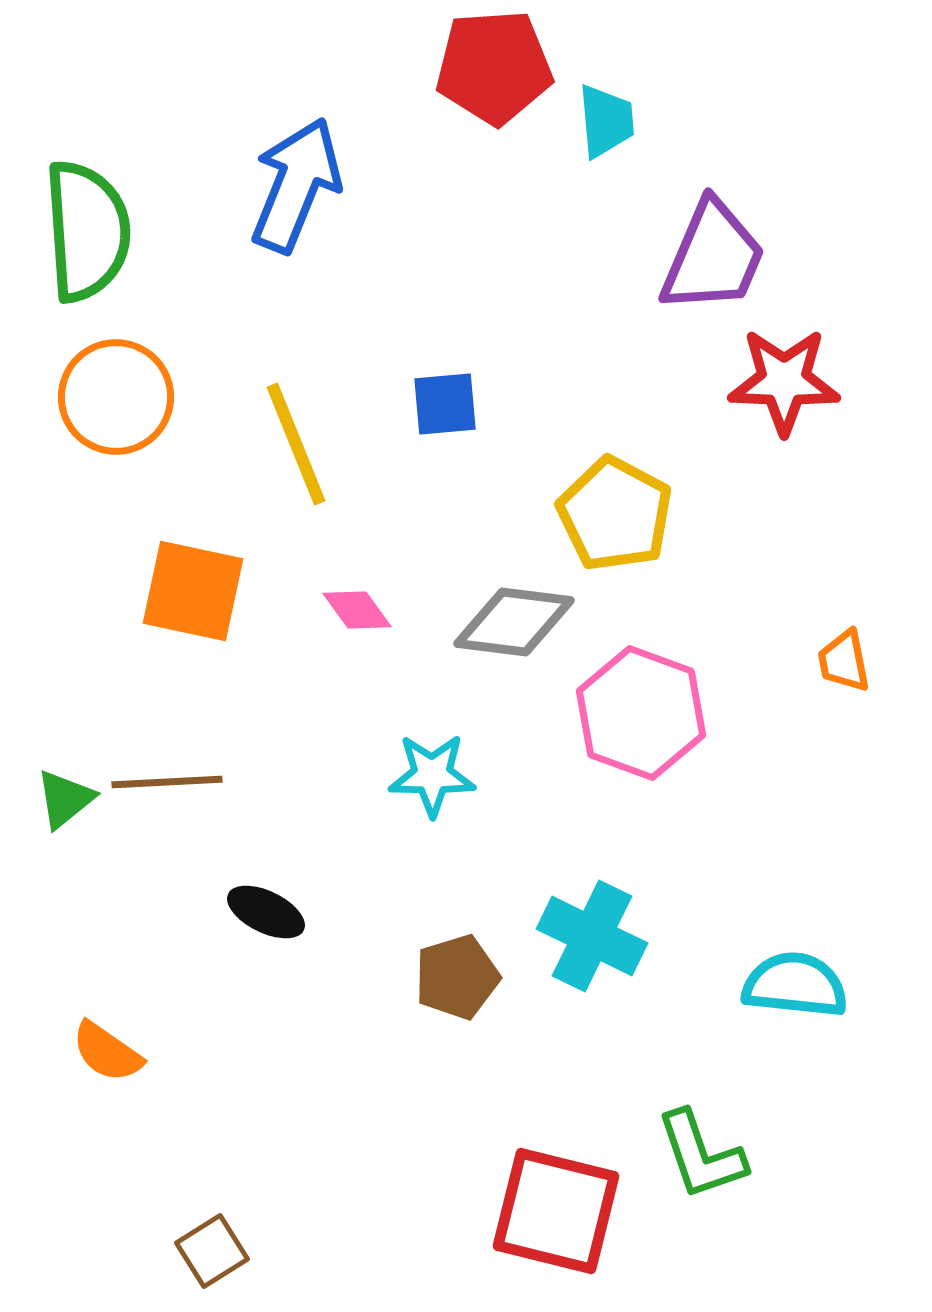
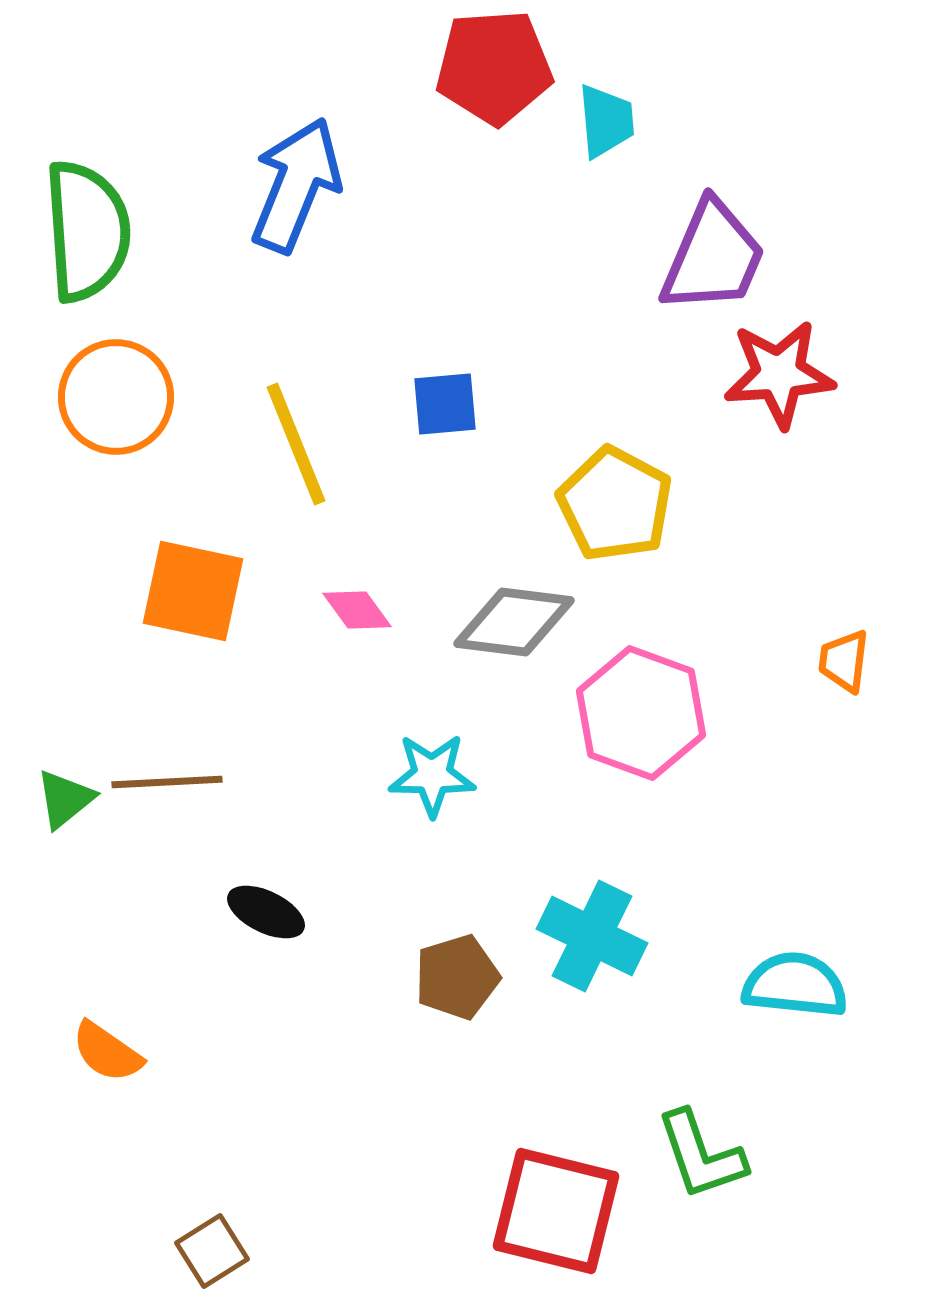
red star: moved 5 px left, 7 px up; rotated 6 degrees counterclockwise
yellow pentagon: moved 10 px up
orange trapezoid: rotated 18 degrees clockwise
